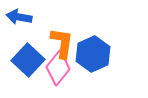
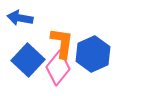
blue arrow: moved 1 px right, 1 px down
